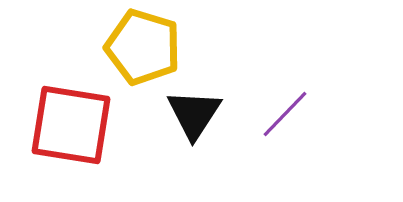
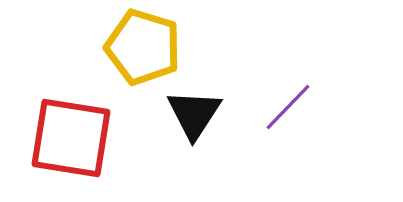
purple line: moved 3 px right, 7 px up
red square: moved 13 px down
